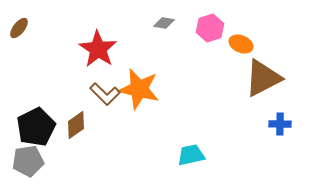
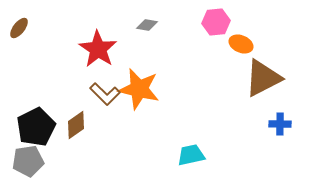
gray diamond: moved 17 px left, 2 px down
pink hexagon: moved 6 px right, 6 px up; rotated 12 degrees clockwise
